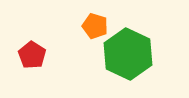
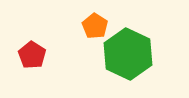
orange pentagon: rotated 15 degrees clockwise
